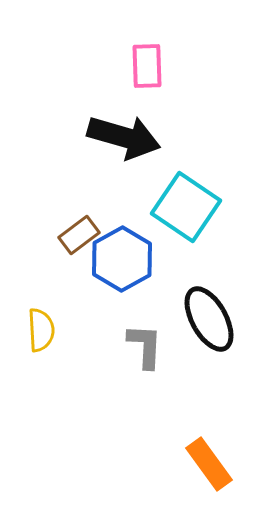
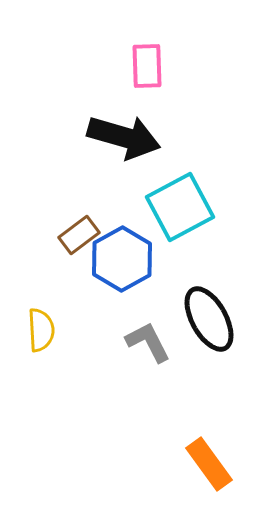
cyan square: moved 6 px left; rotated 28 degrees clockwise
gray L-shape: moved 3 px right, 4 px up; rotated 30 degrees counterclockwise
